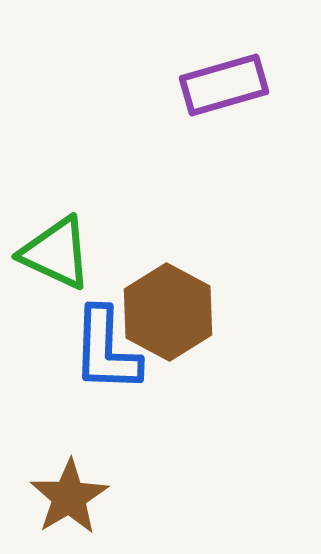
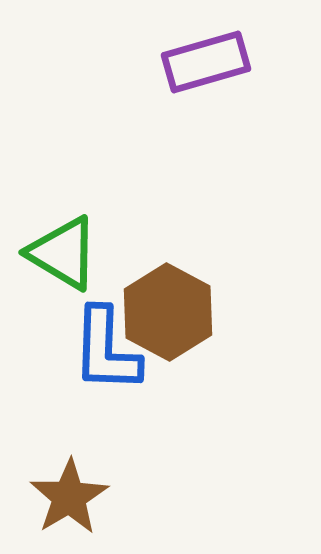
purple rectangle: moved 18 px left, 23 px up
green triangle: moved 7 px right; rotated 6 degrees clockwise
